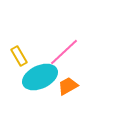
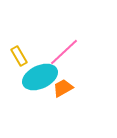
orange trapezoid: moved 5 px left, 2 px down
